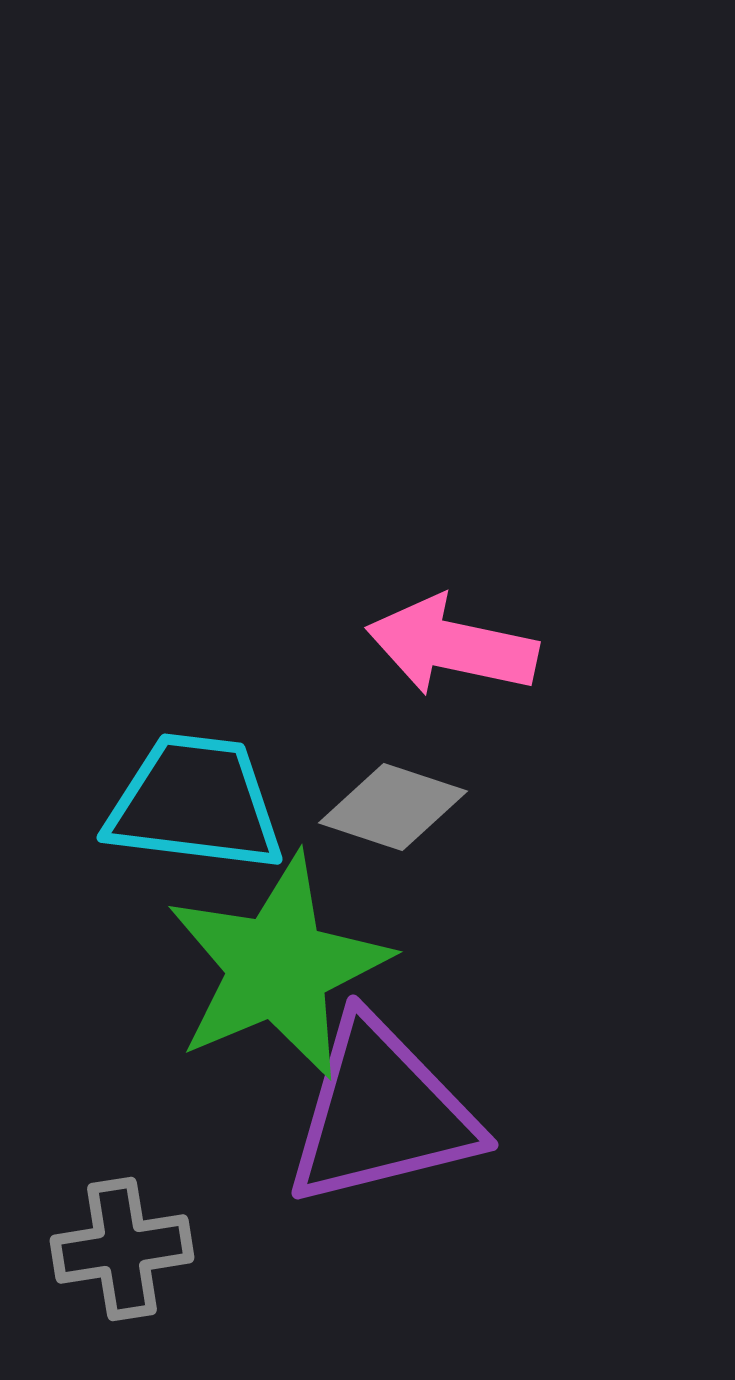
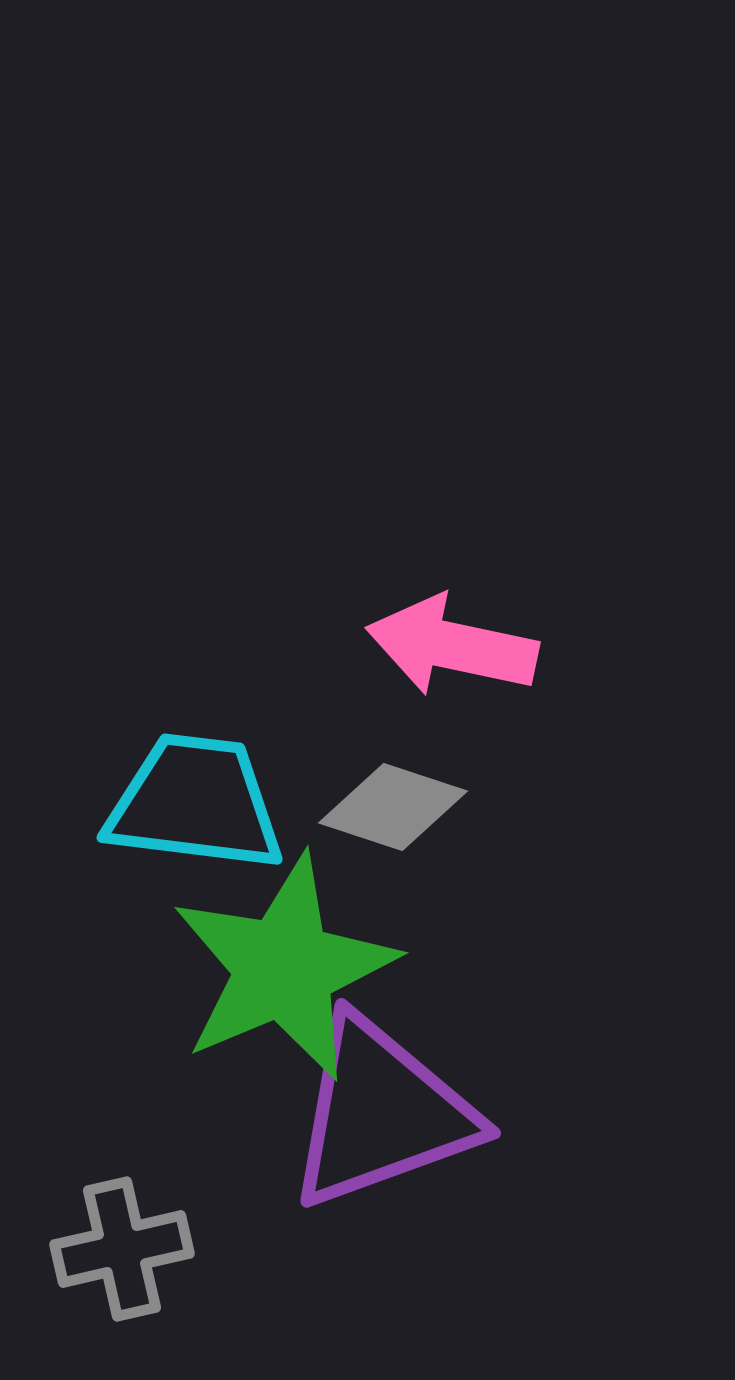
green star: moved 6 px right, 1 px down
purple triangle: rotated 6 degrees counterclockwise
gray cross: rotated 4 degrees counterclockwise
